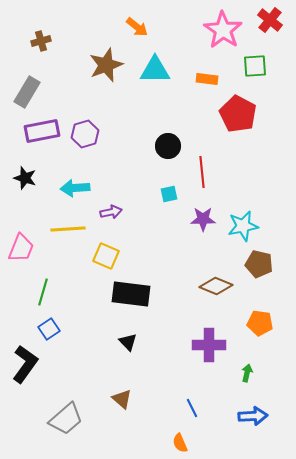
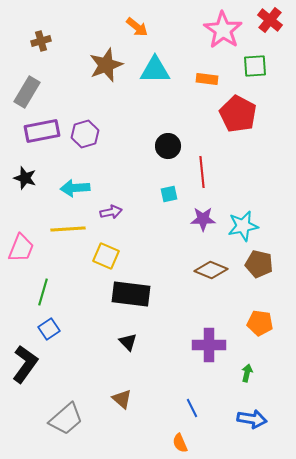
brown diamond: moved 5 px left, 16 px up
blue arrow: moved 1 px left, 3 px down; rotated 12 degrees clockwise
